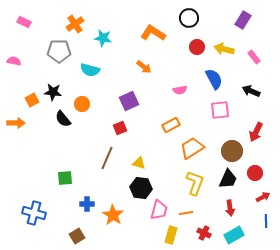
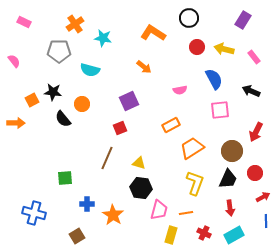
pink semicircle at (14, 61): rotated 40 degrees clockwise
